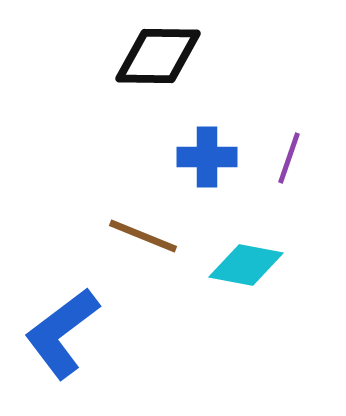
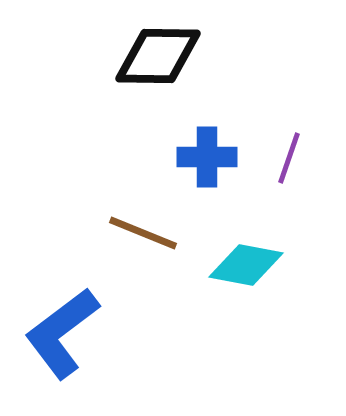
brown line: moved 3 px up
